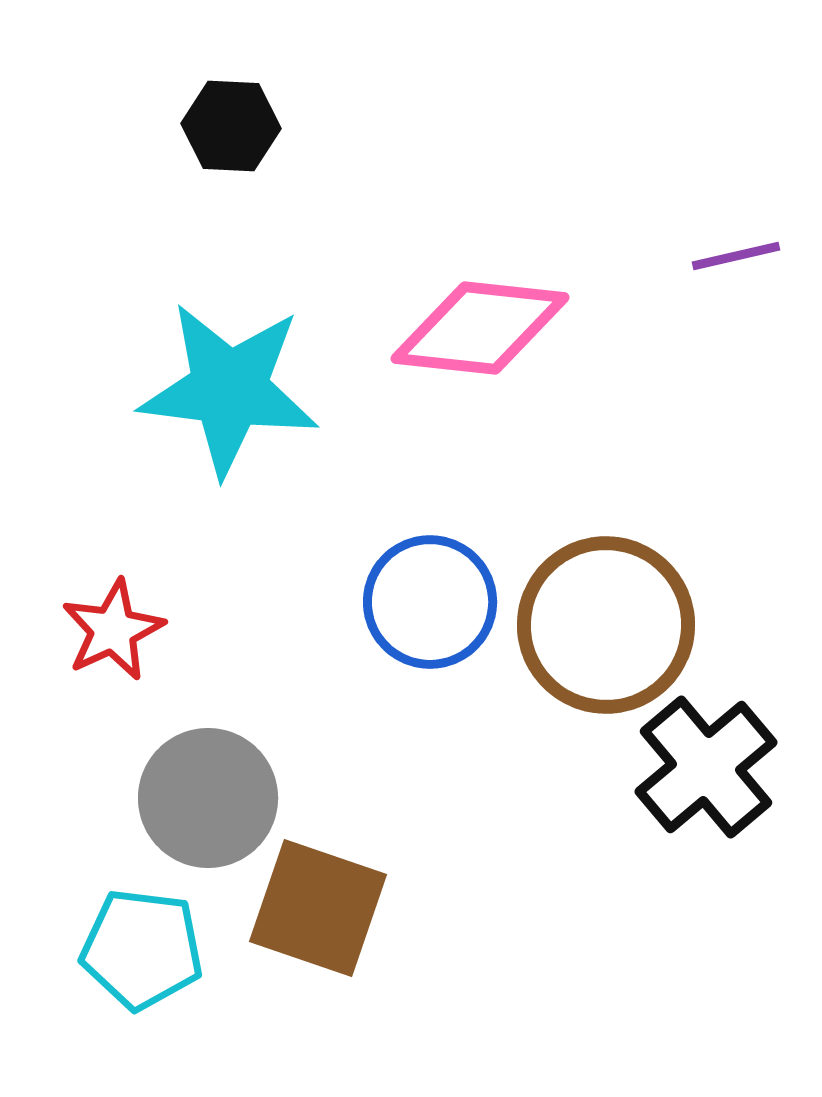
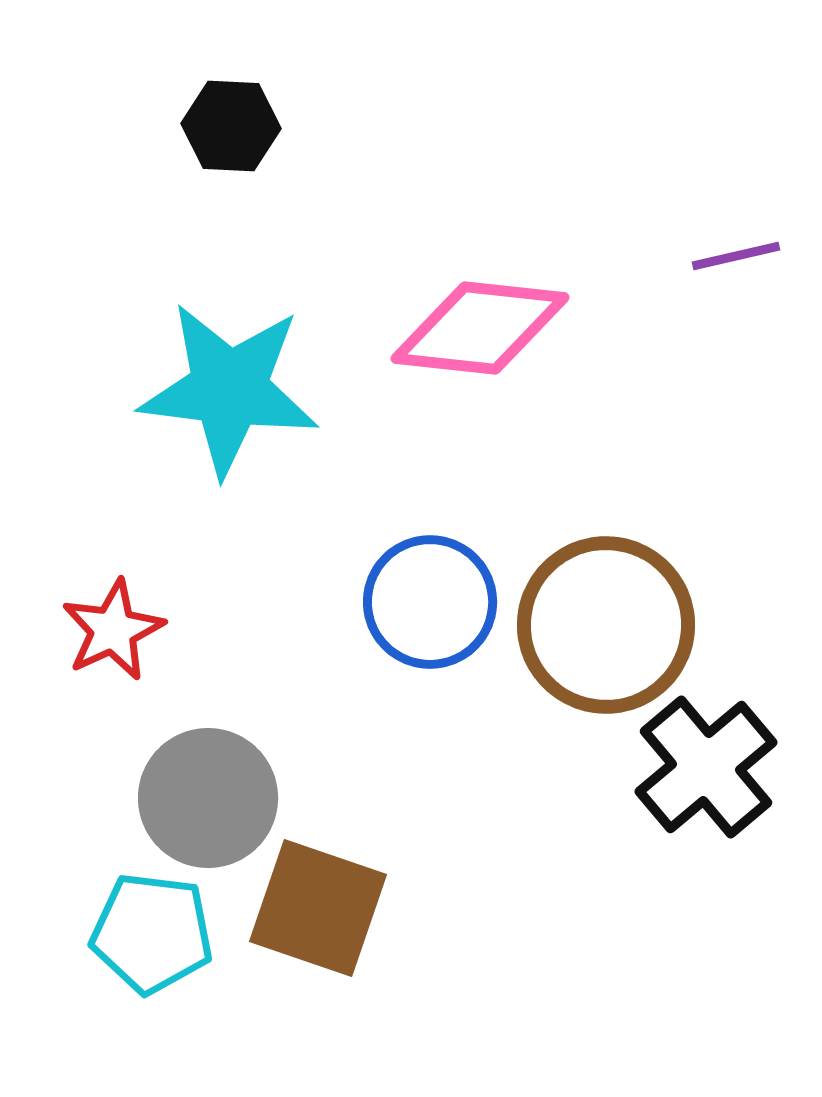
cyan pentagon: moved 10 px right, 16 px up
